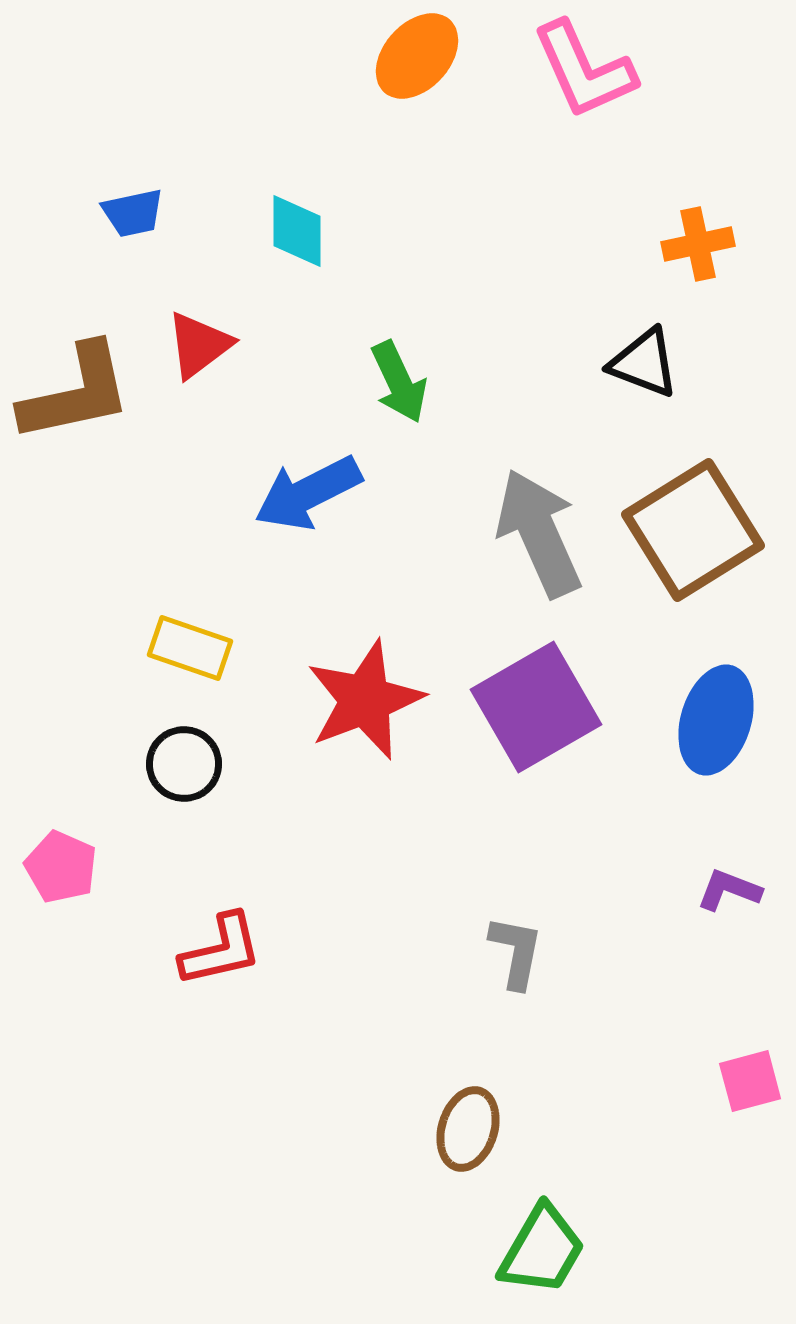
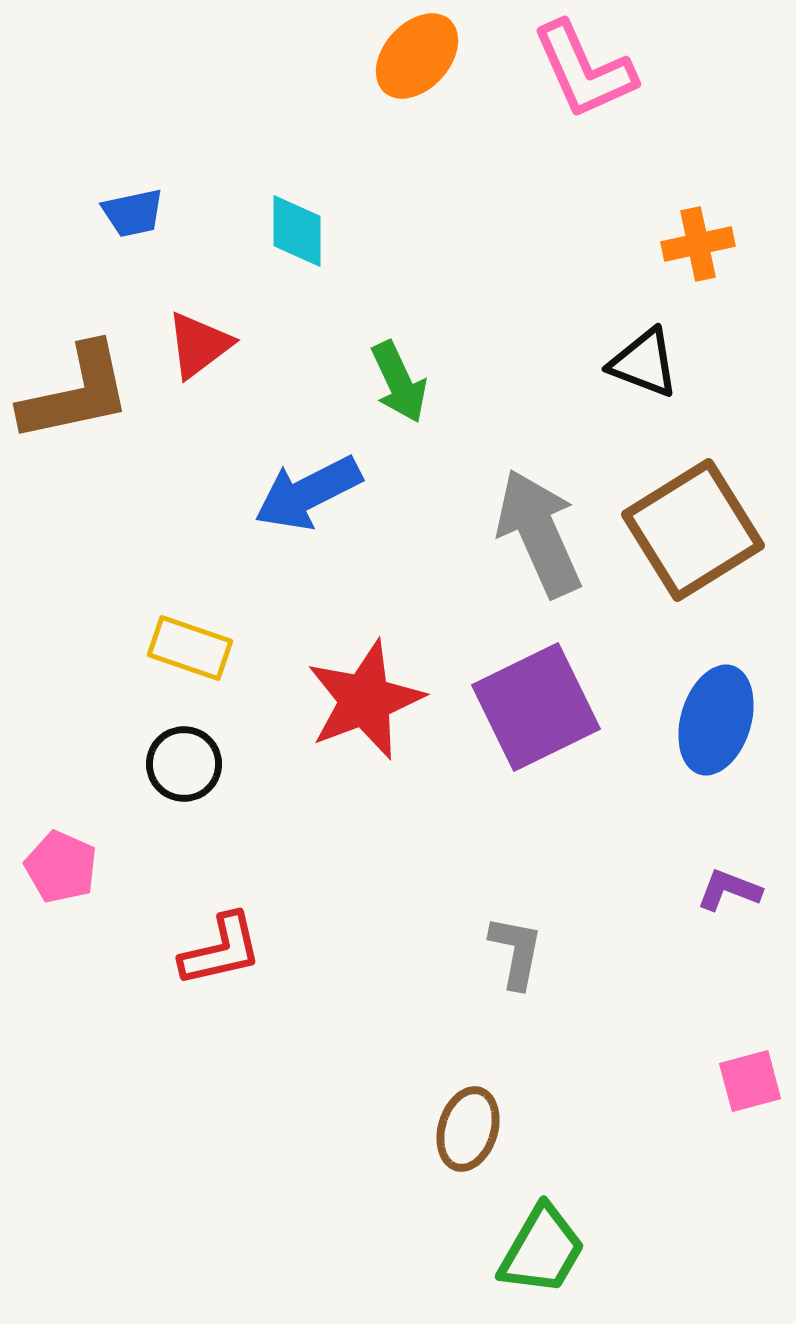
purple square: rotated 4 degrees clockwise
